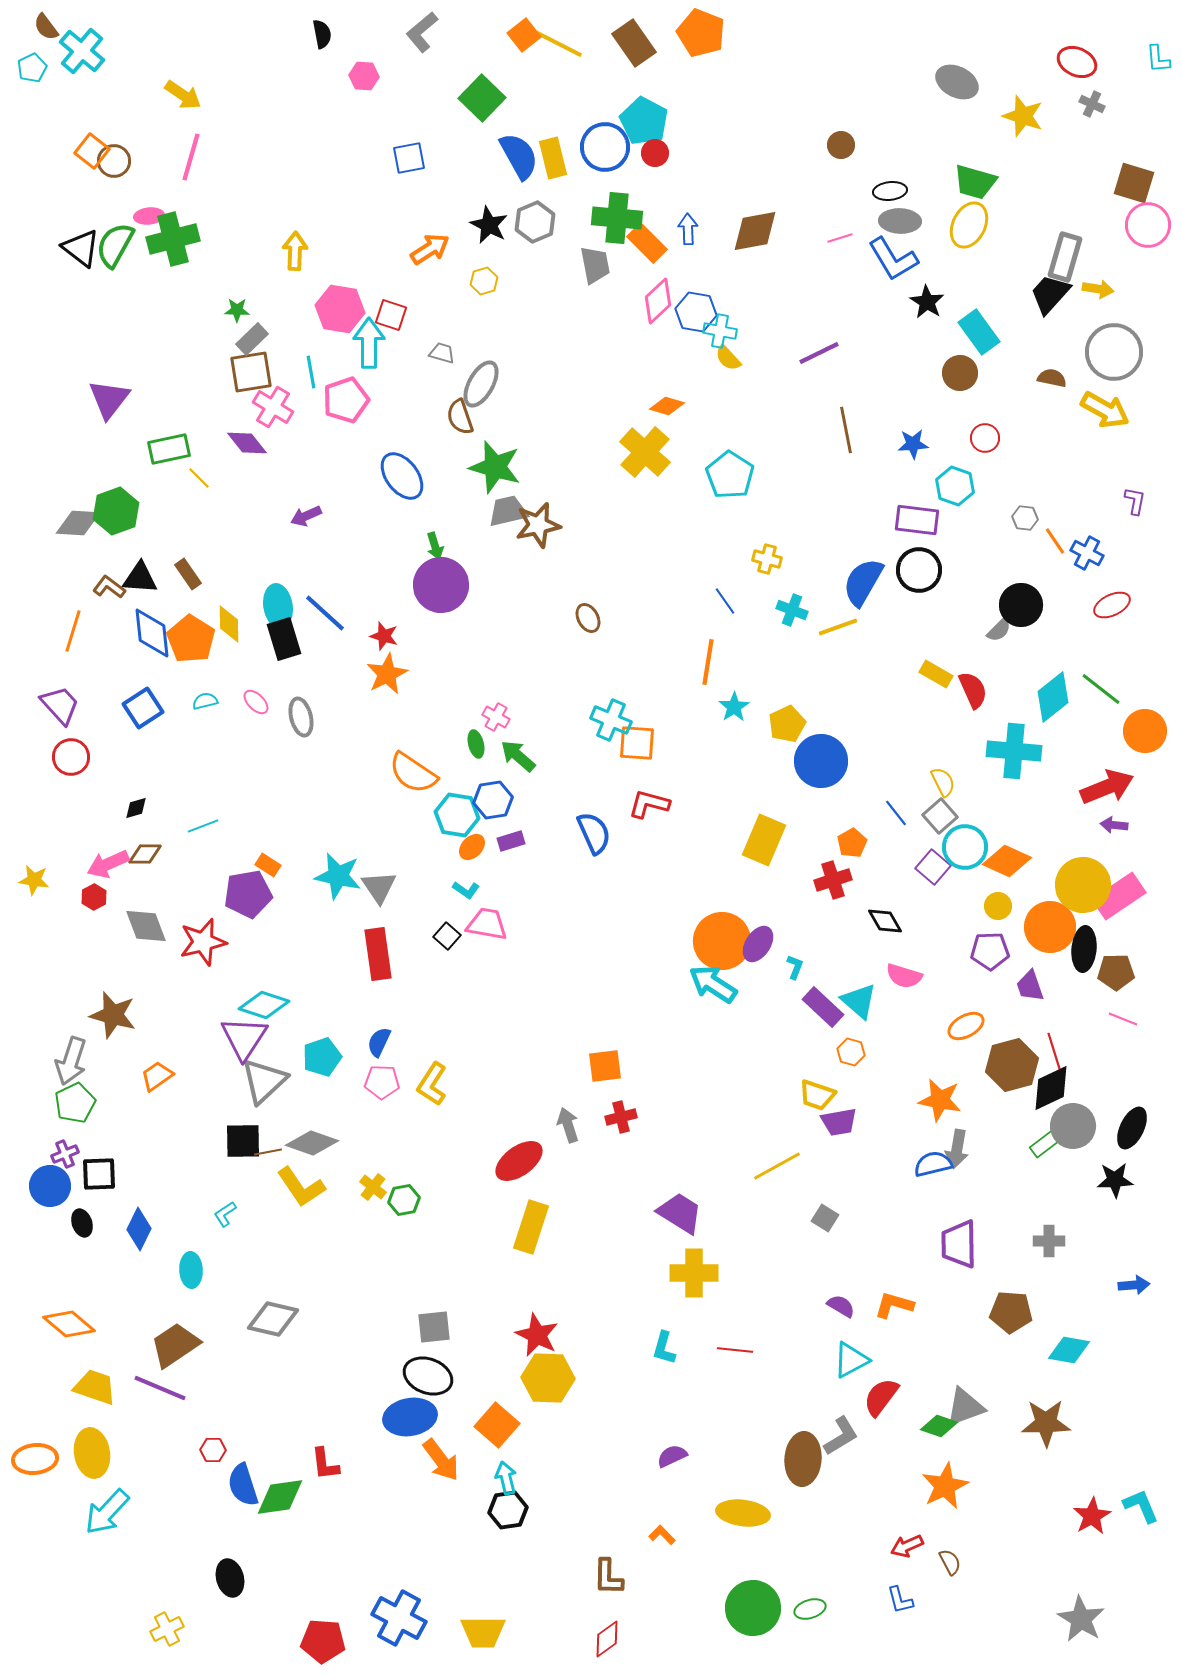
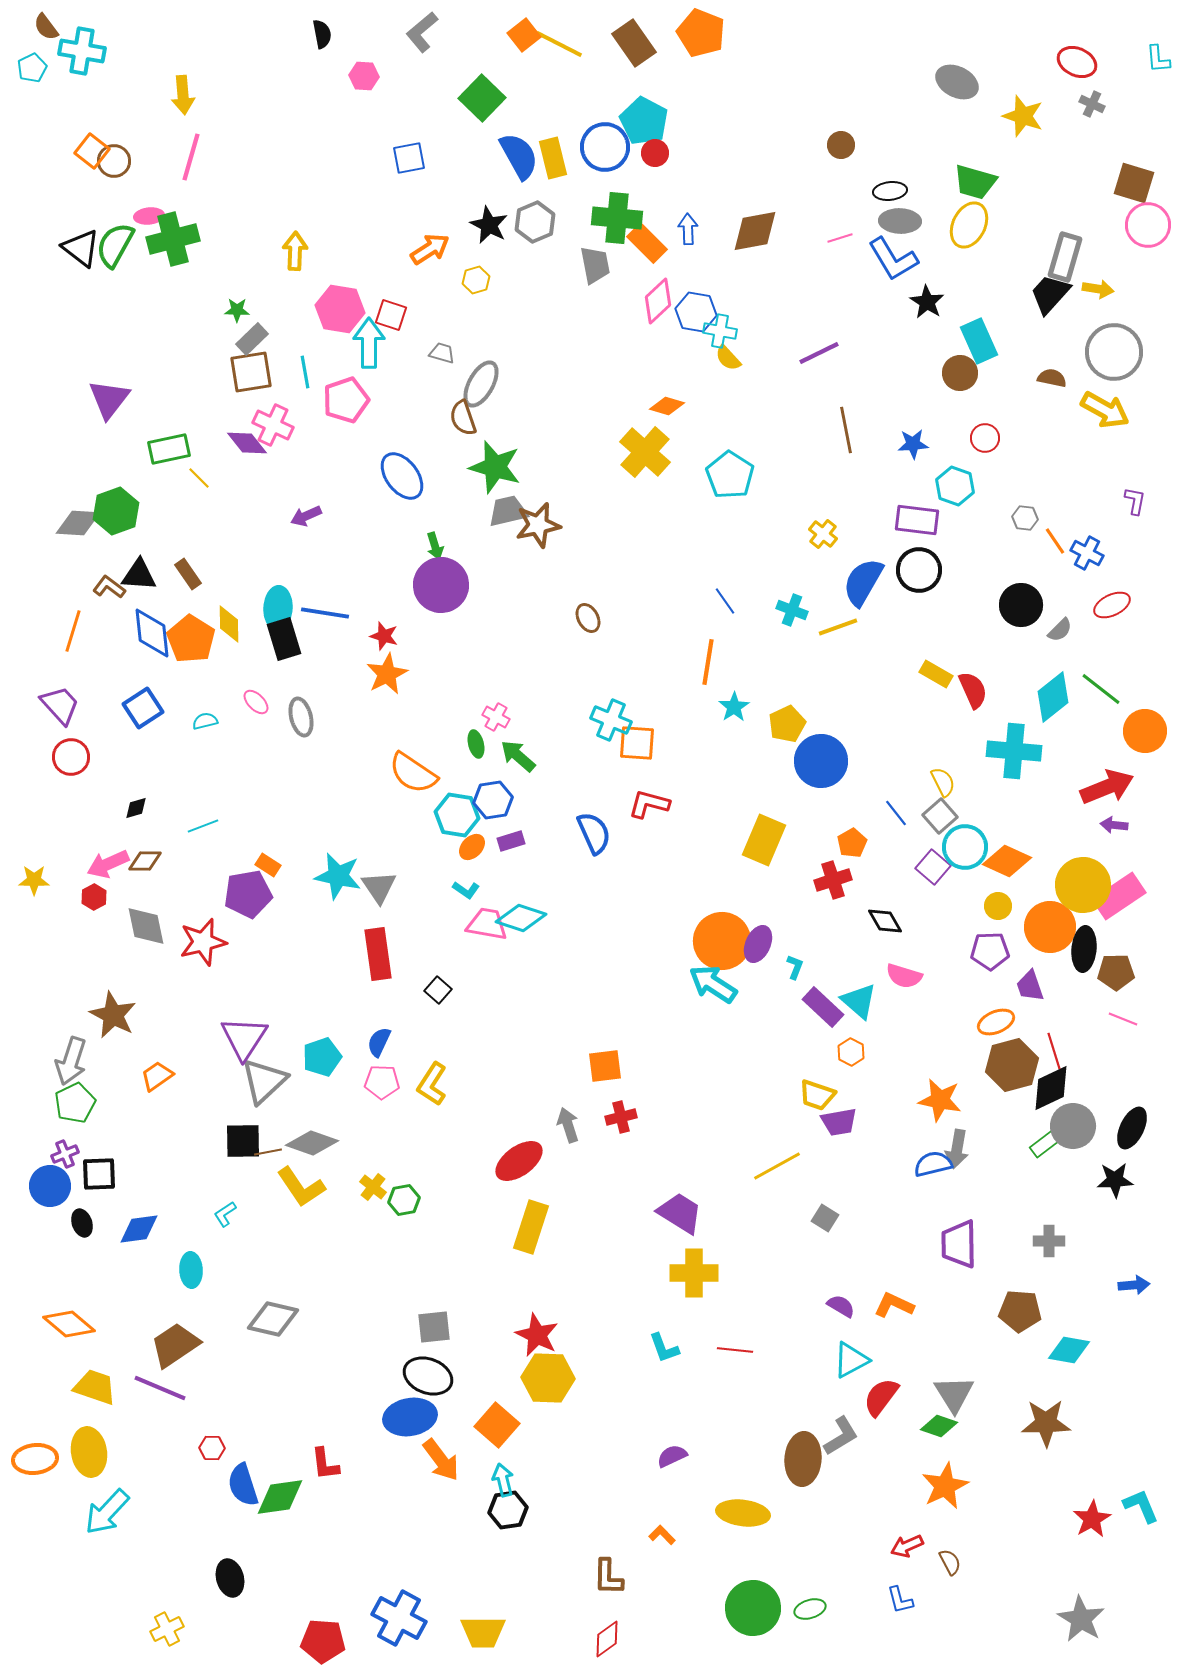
cyan cross at (82, 51): rotated 30 degrees counterclockwise
yellow arrow at (183, 95): rotated 51 degrees clockwise
yellow hexagon at (484, 281): moved 8 px left, 1 px up
cyan rectangle at (979, 332): moved 9 px down; rotated 12 degrees clockwise
cyan line at (311, 372): moved 6 px left
pink cross at (273, 407): moved 18 px down; rotated 6 degrees counterclockwise
brown semicircle at (460, 417): moved 3 px right, 1 px down
yellow cross at (767, 559): moved 56 px right, 25 px up; rotated 24 degrees clockwise
black triangle at (140, 578): moved 1 px left, 3 px up
cyan ellipse at (278, 606): moved 2 px down; rotated 12 degrees clockwise
blue line at (325, 613): rotated 33 degrees counterclockwise
gray semicircle at (999, 630): moved 61 px right
cyan semicircle at (205, 701): moved 20 px down
brown diamond at (145, 854): moved 7 px down
yellow star at (34, 880): rotated 8 degrees counterclockwise
gray diamond at (146, 926): rotated 9 degrees clockwise
black square at (447, 936): moved 9 px left, 54 px down
purple ellipse at (758, 944): rotated 9 degrees counterclockwise
cyan diamond at (264, 1005): moved 257 px right, 87 px up
brown star at (113, 1015): rotated 12 degrees clockwise
orange ellipse at (966, 1026): moved 30 px right, 4 px up; rotated 6 degrees clockwise
orange hexagon at (851, 1052): rotated 12 degrees clockwise
blue diamond at (139, 1229): rotated 57 degrees clockwise
orange L-shape at (894, 1305): rotated 9 degrees clockwise
brown pentagon at (1011, 1312): moved 9 px right, 1 px up
cyan L-shape at (664, 1348): rotated 36 degrees counterclockwise
gray triangle at (965, 1407): moved 11 px left, 13 px up; rotated 42 degrees counterclockwise
red hexagon at (213, 1450): moved 1 px left, 2 px up
yellow ellipse at (92, 1453): moved 3 px left, 1 px up
cyan arrow at (506, 1478): moved 3 px left, 2 px down
red star at (1092, 1516): moved 3 px down
